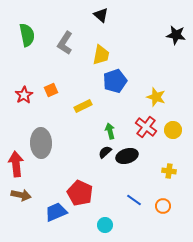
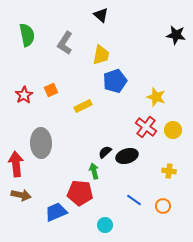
green arrow: moved 16 px left, 40 px down
red pentagon: rotated 20 degrees counterclockwise
